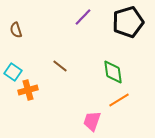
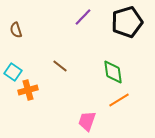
black pentagon: moved 1 px left
pink trapezoid: moved 5 px left
